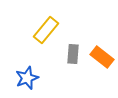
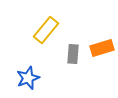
orange rectangle: moved 9 px up; rotated 55 degrees counterclockwise
blue star: moved 1 px right
